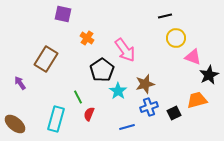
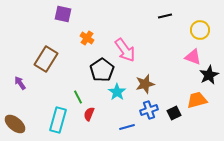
yellow circle: moved 24 px right, 8 px up
cyan star: moved 1 px left, 1 px down
blue cross: moved 3 px down
cyan rectangle: moved 2 px right, 1 px down
